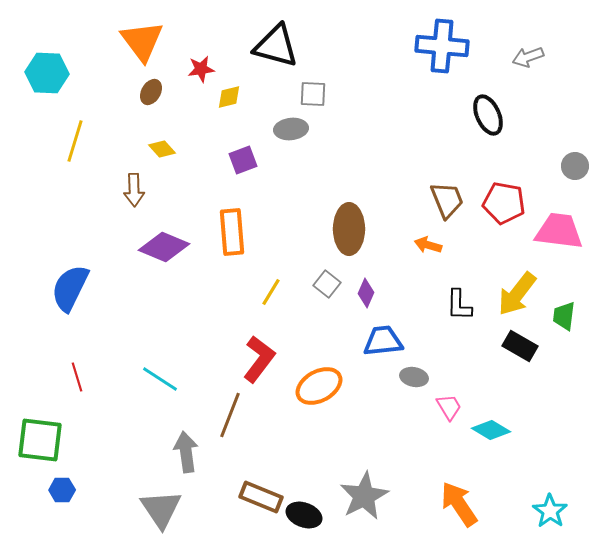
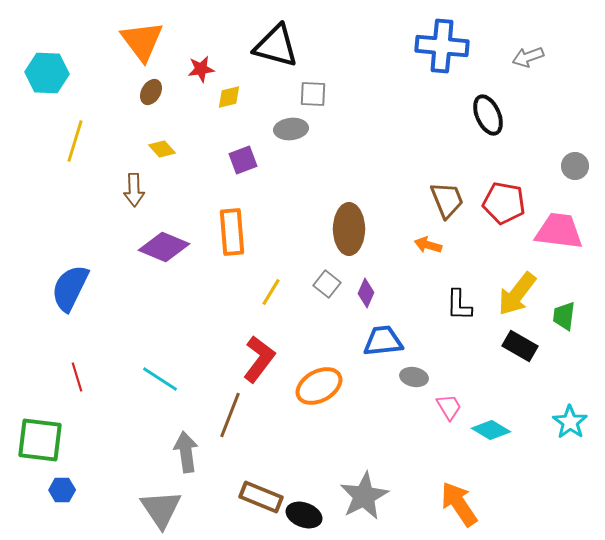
cyan star at (550, 511): moved 20 px right, 89 px up
